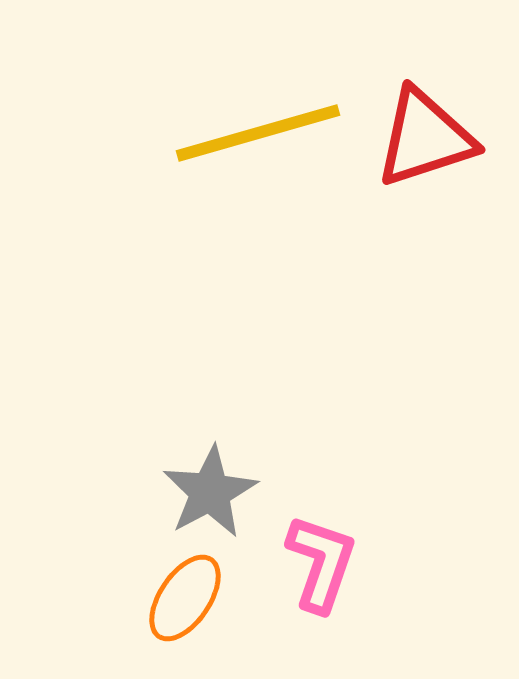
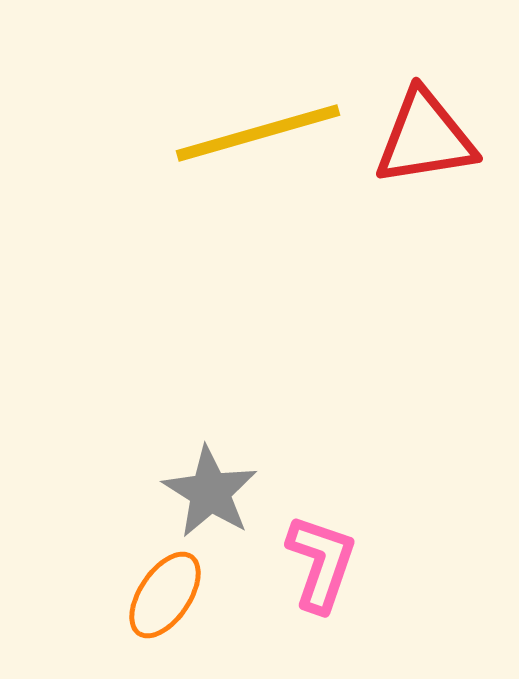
red triangle: rotated 9 degrees clockwise
gray star: rotated 12 degrees counterclockwise
orange ellipse: moved 20 px left, 3 px up
